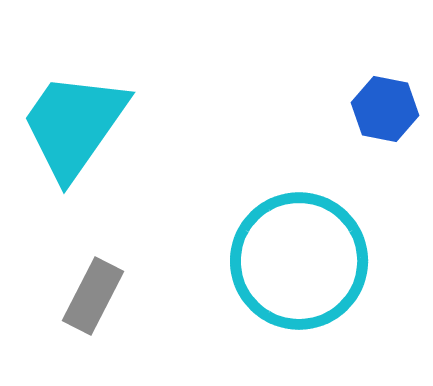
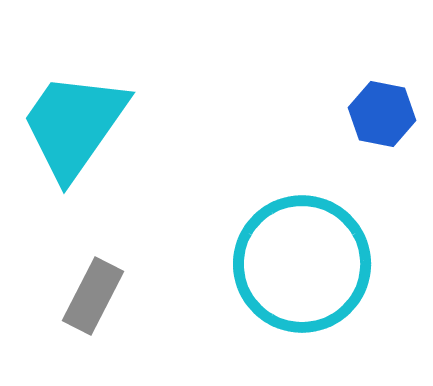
blue hexagon: moved 3 px left, 5 px down
cyan circle: moved 3 px right, 3 px down
